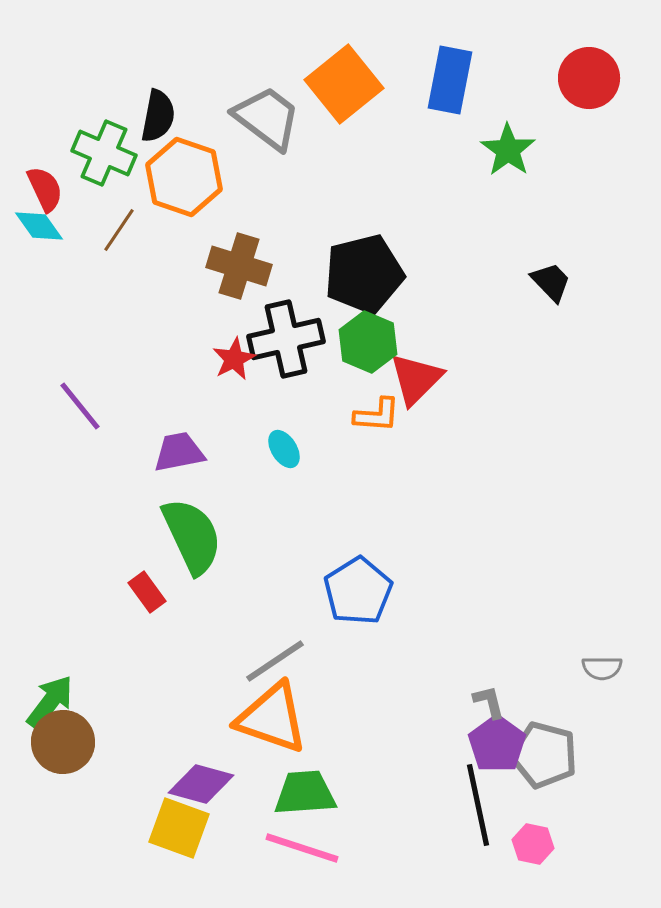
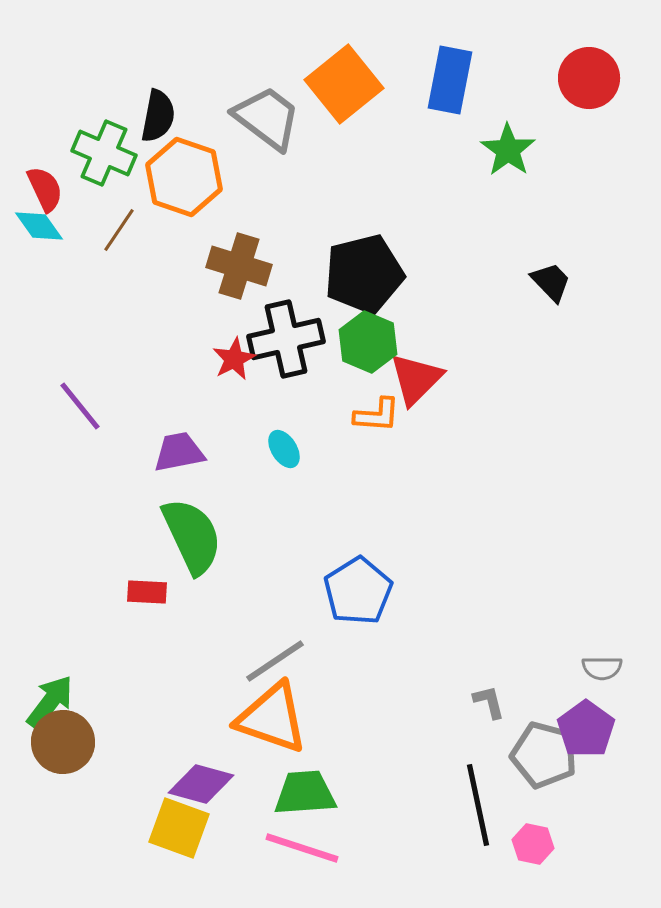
red rectangle: rotated 51 degrees counterclockwise
purple pentagon: moved 89 px right, 15 px up
